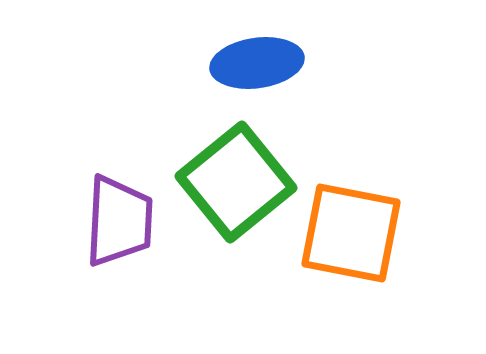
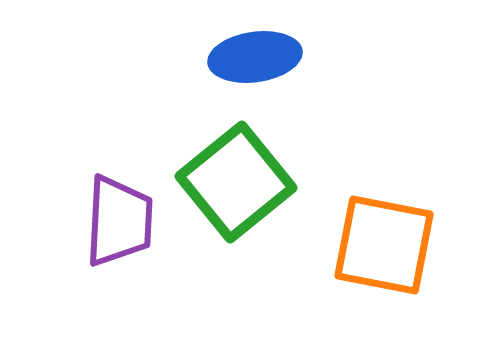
blue ellipse: moved 2 px left, 6 px up
orange square: moved 33 px right, 12 px down
